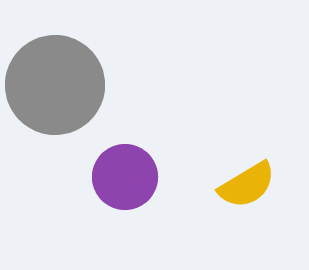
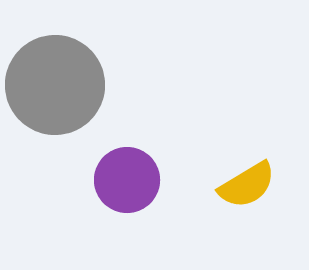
purple circle: moved 2 px right, 3 px down
